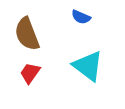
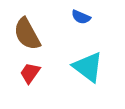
brown semicircle: rotated 8 degrees counterclockwise
cyan triangle: moved 1 px down
